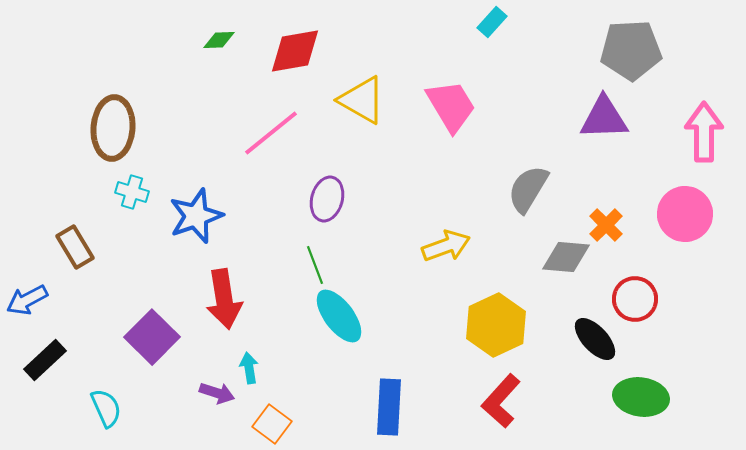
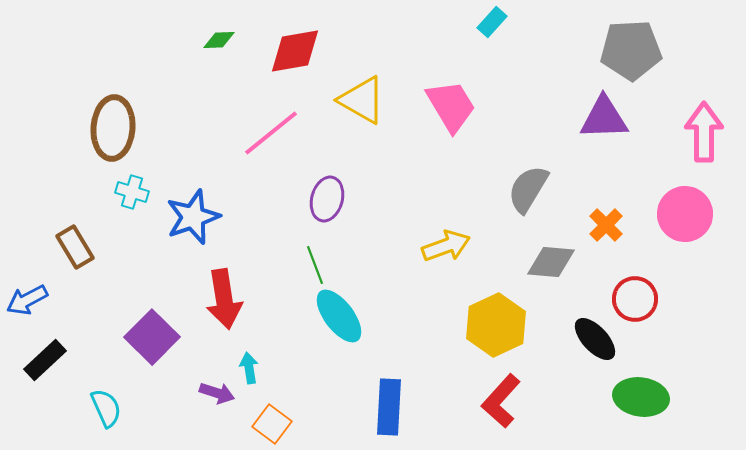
blue star: moved 3 px left, 1 px down
gray diamond: moved 15 px left, 5 px down
